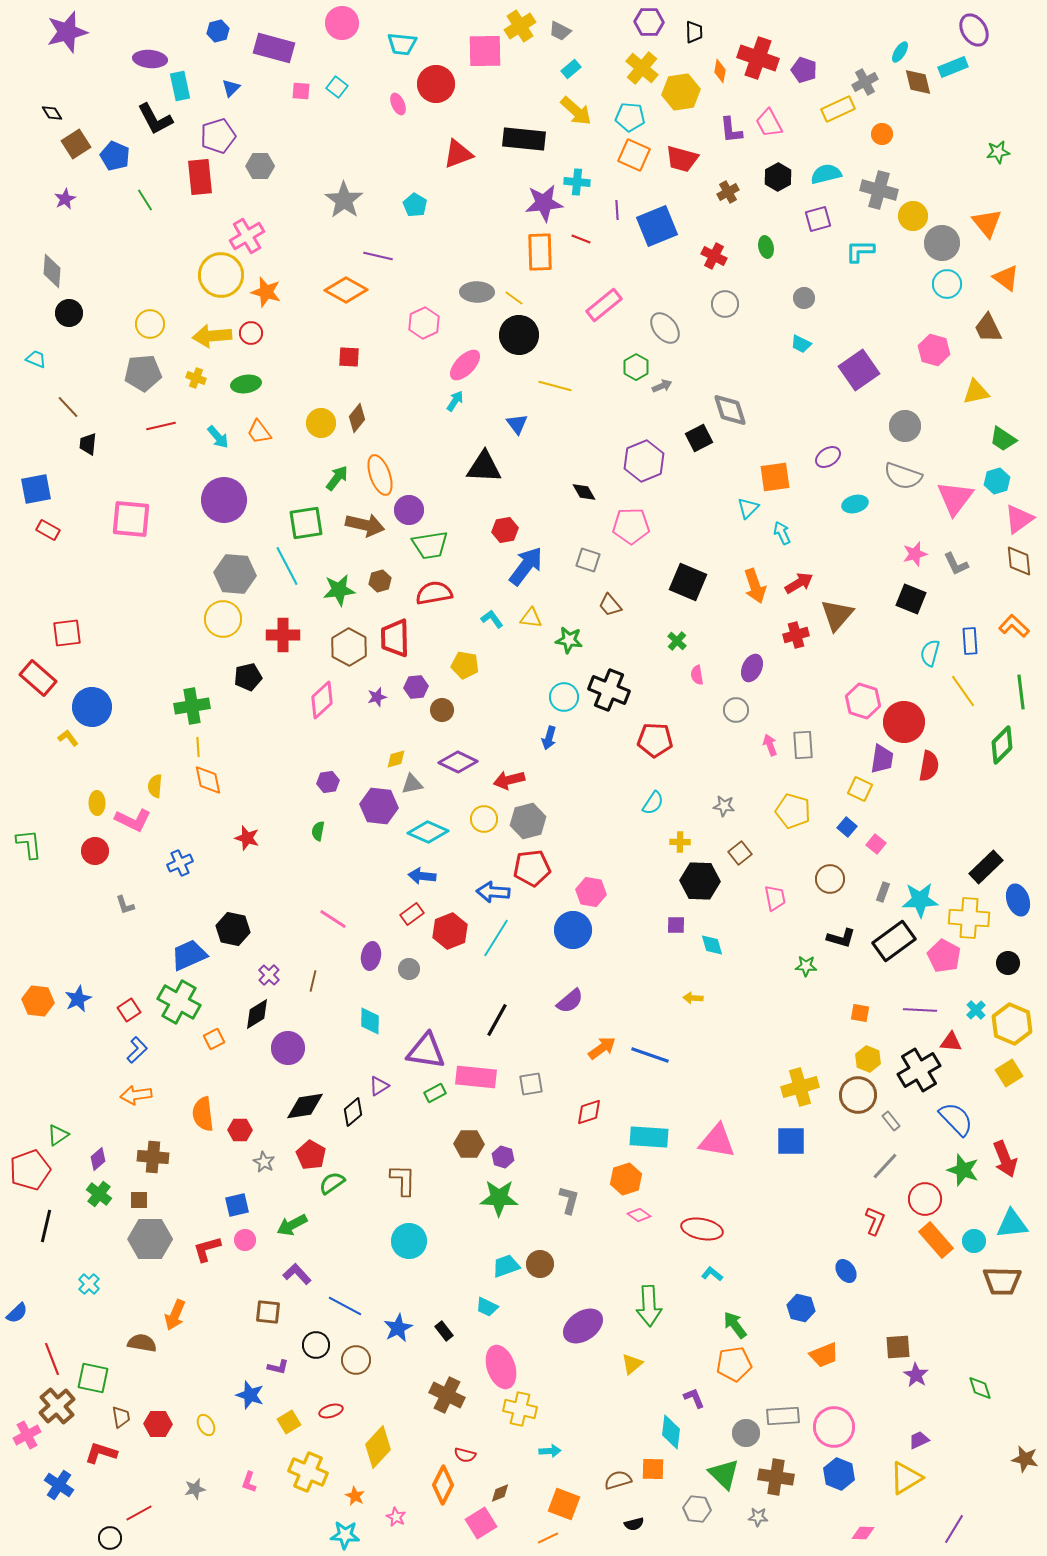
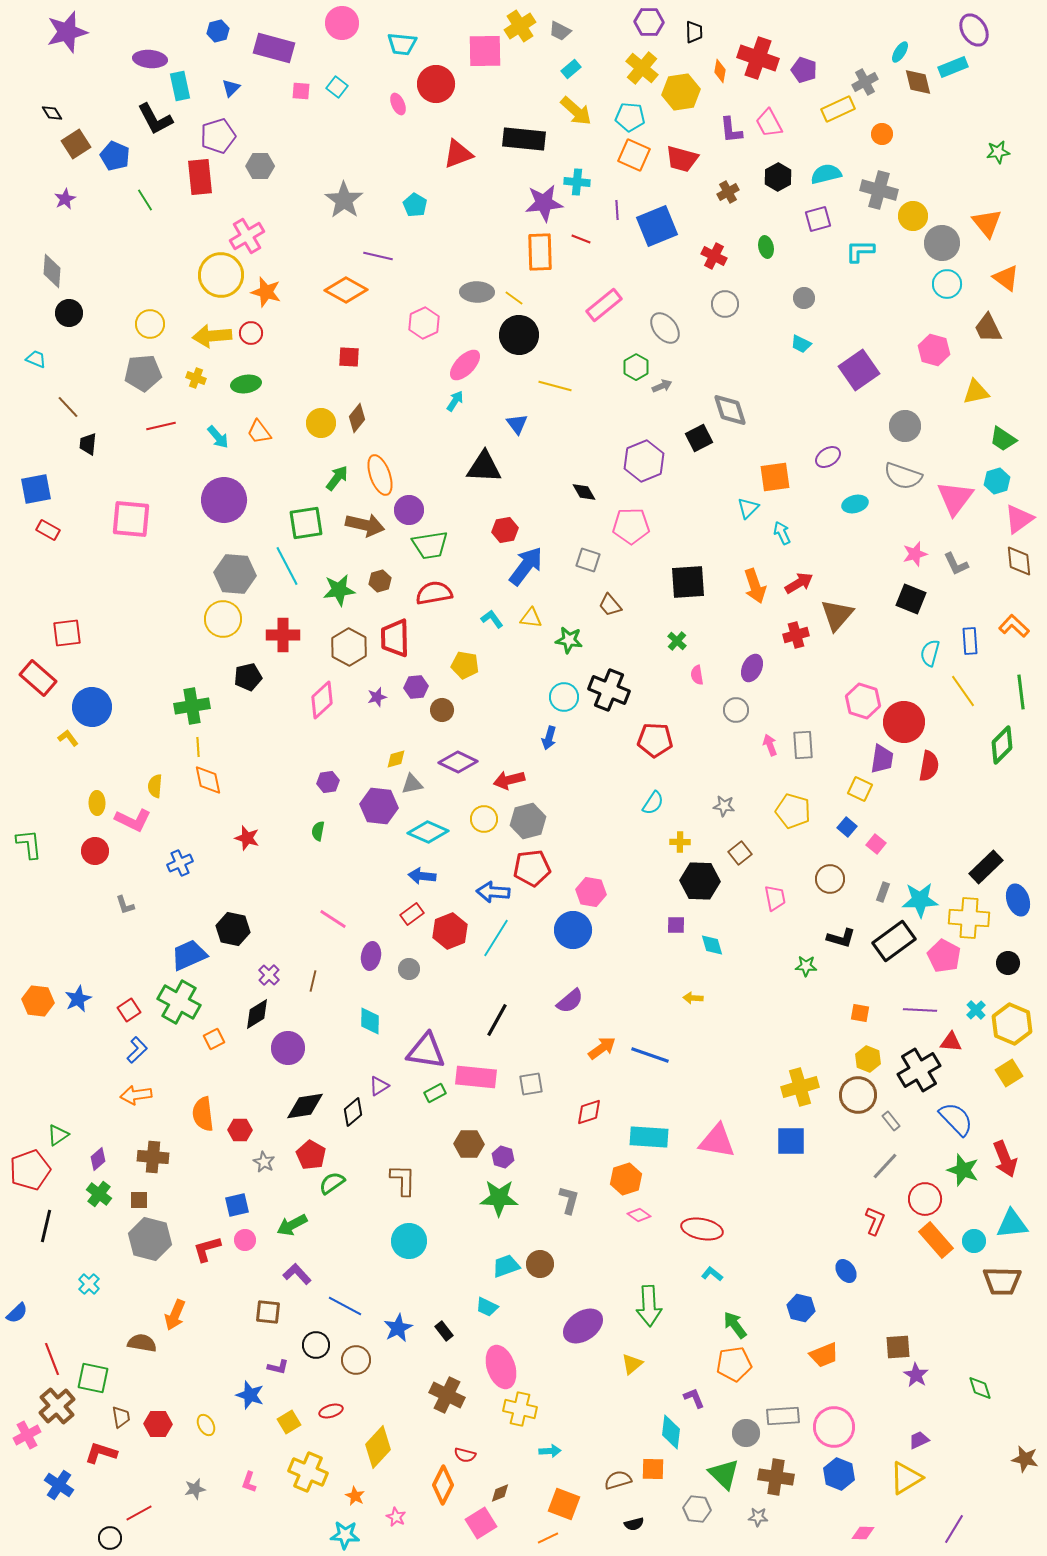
black square at (688, 582): rotated 27 degrees counterclockwise
gray hexagon at (150, 1239): rotated 15 degrees clockwise
